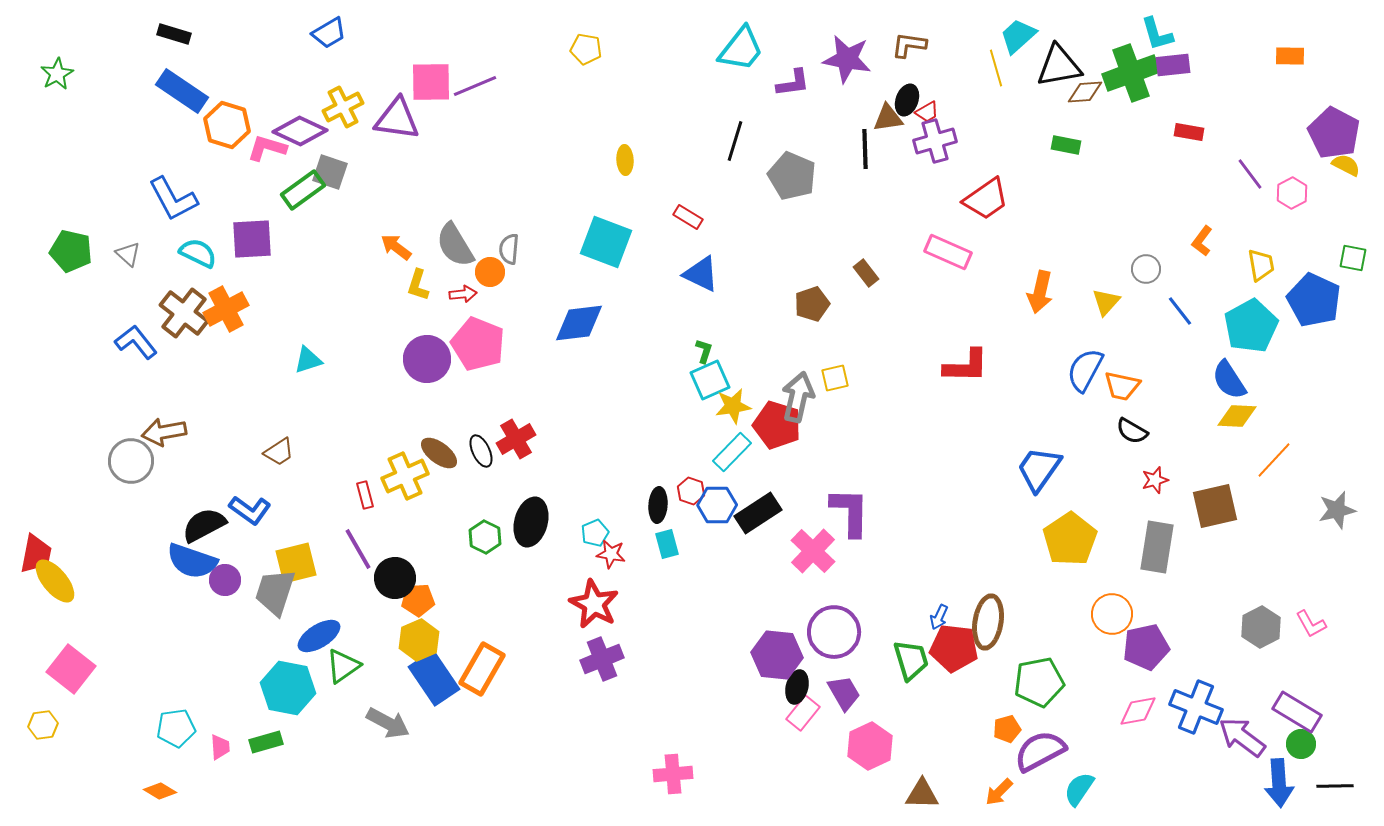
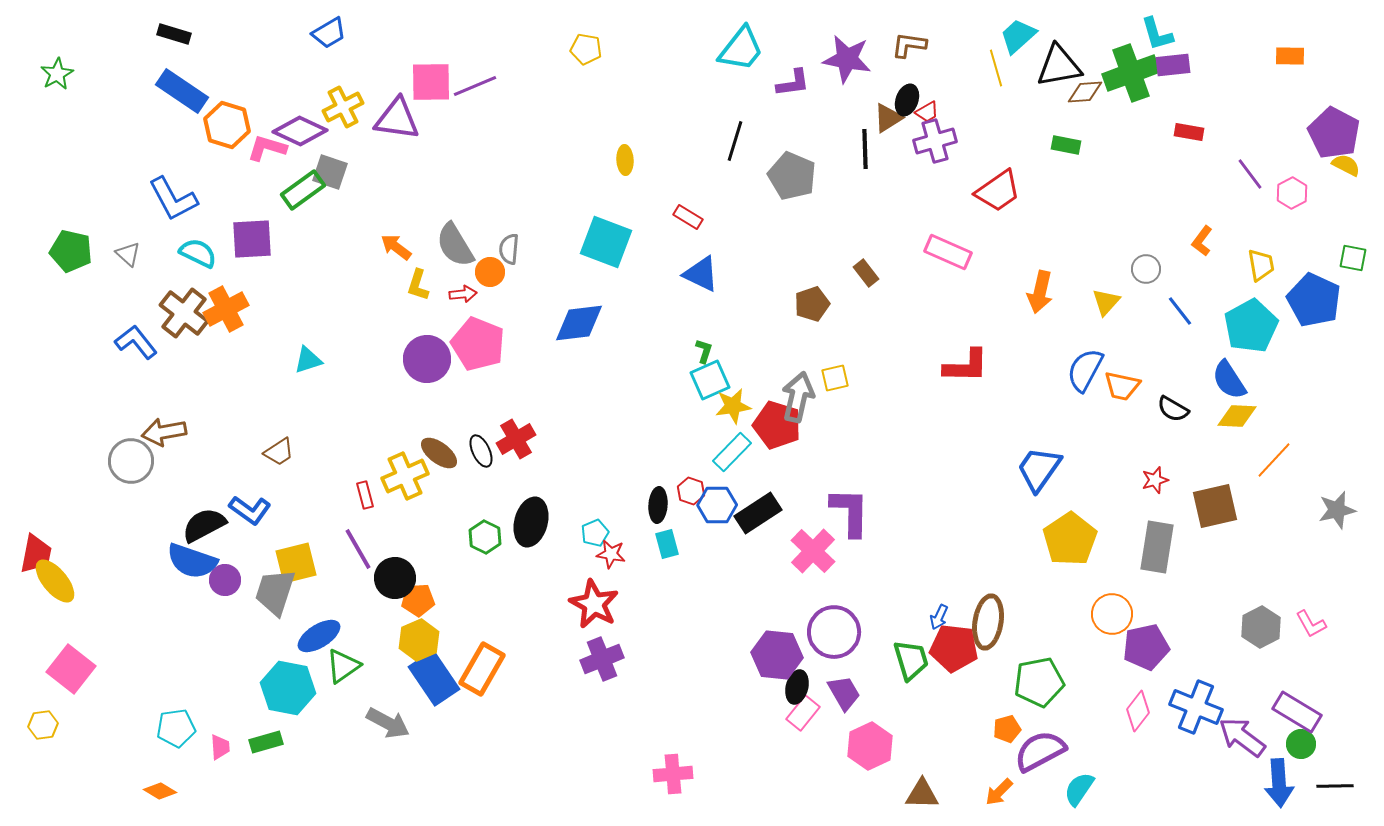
brown triangle at (888, 118): rotated 24 degrees counterclockwise
red trapezoid at (986, 199): moved 12 px right, 8 px up
black semicircle at (1132, 431): moved 41 px right, 22 px up
pink diamond at (1138, 711): rotated 42 degrees counterclockwise
